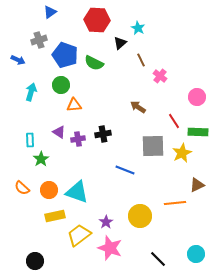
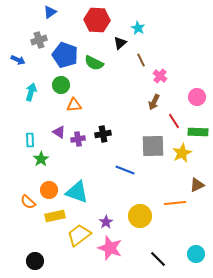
brown arrow: moved 16 px right, 5 px up; rotated 98 degrees counterclockwise
orange semicircle: moved 6 px right, 14 px down
